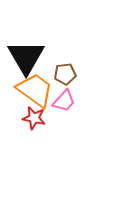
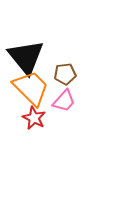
black triangle: rotated 9 degrees counterclockwise
orange trapezoid: moved 4 px left, 2 px up; rotated 9 degrees clockwise
red star: rotated 15 degrees clockwise
